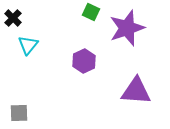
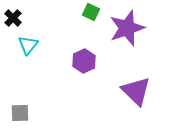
purple triangle: rotated 40 degrees clockwise
gray square: moved 1 px right
